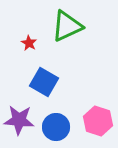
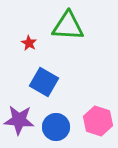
green triangle: moved 1 px right; rotated 28 degrees clockwise
